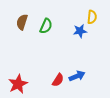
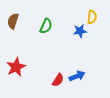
brown semicircle: moved 9 px left, 1 px up
red star: moved 2 px left, 17 px up
